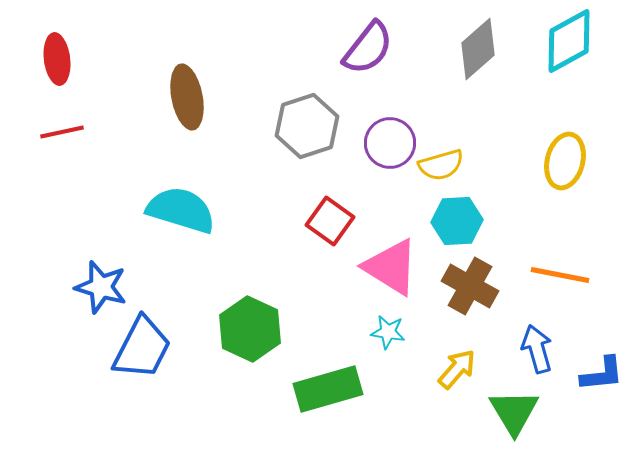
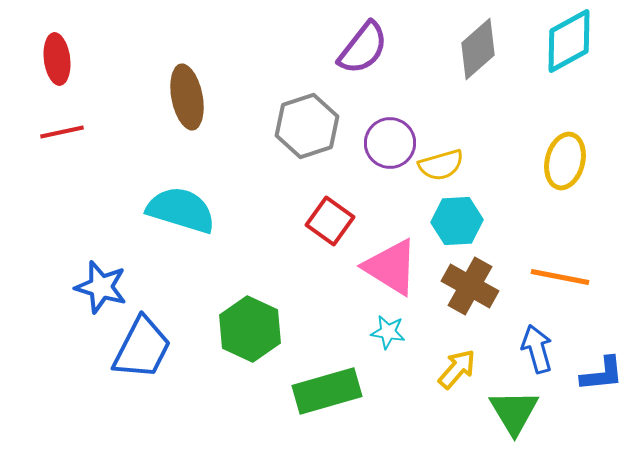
purple semicircle: moved 5 px left
orange line: moved 2 px down
green rectangle: moved 1 px left, 2 px down
